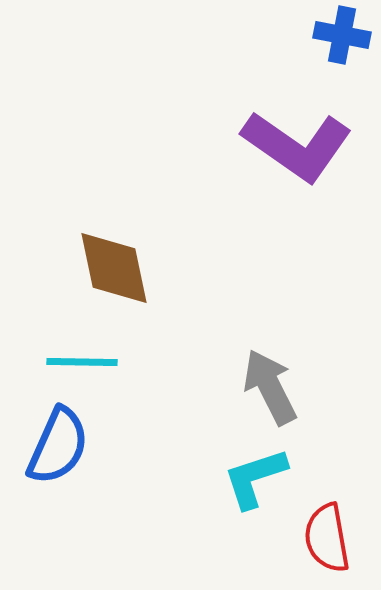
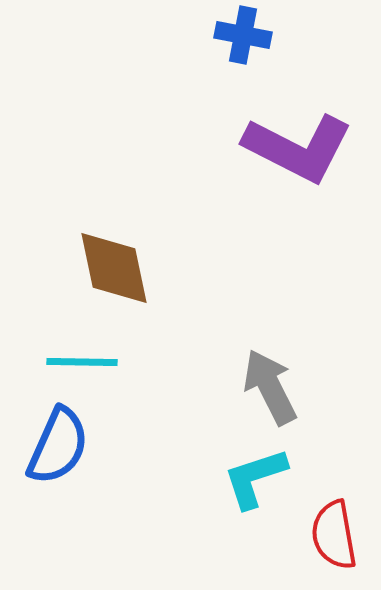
blue cross: moved 99 px left
purple L-shape: moved 1 px right, 2 px down; rotated 8 degrees counterclockwise
red semicircle: moved 7 px right, 3 px up
